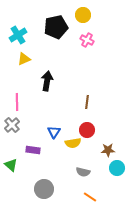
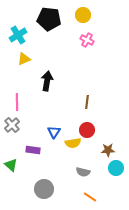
black pentagon: moved 7 px left, 8 px up; rotated 20 degrees clockwise
cyan circle: moved 1 px left
